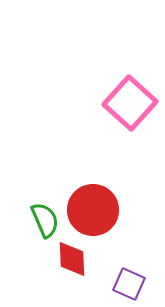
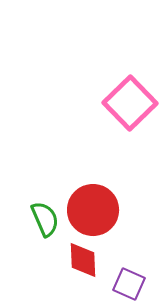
pink square: rotated 4 degrees clockwise
green semicircle: moved 1 px up
red diamond: moved 11 px right, 1 px down
